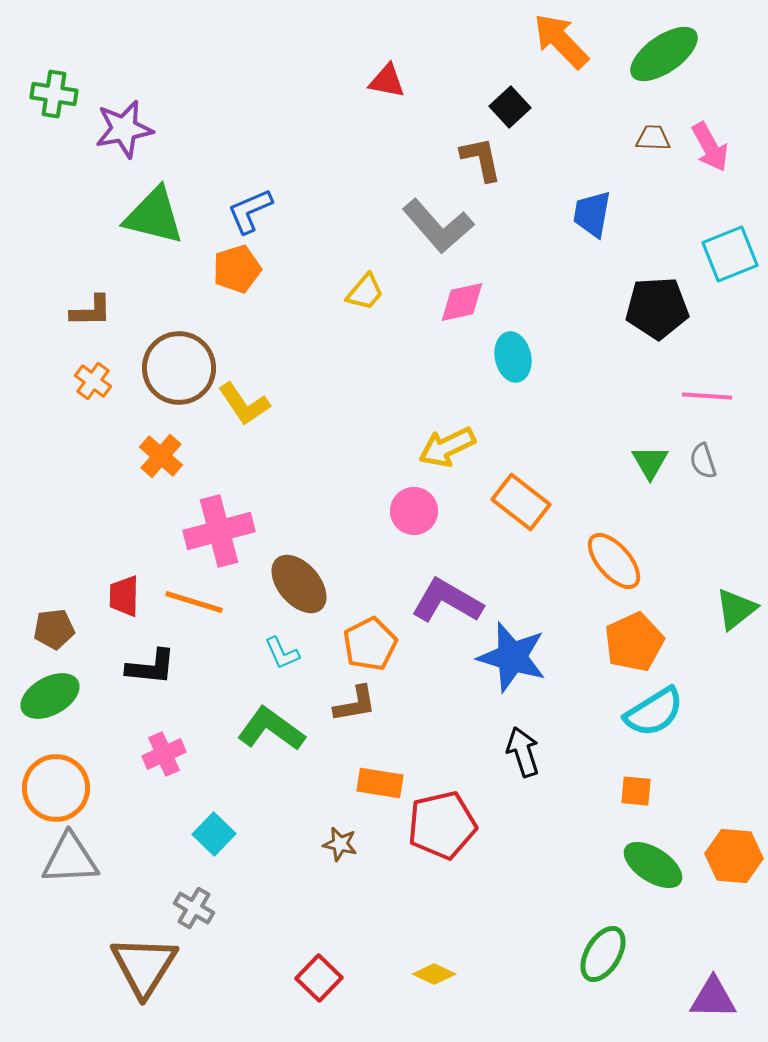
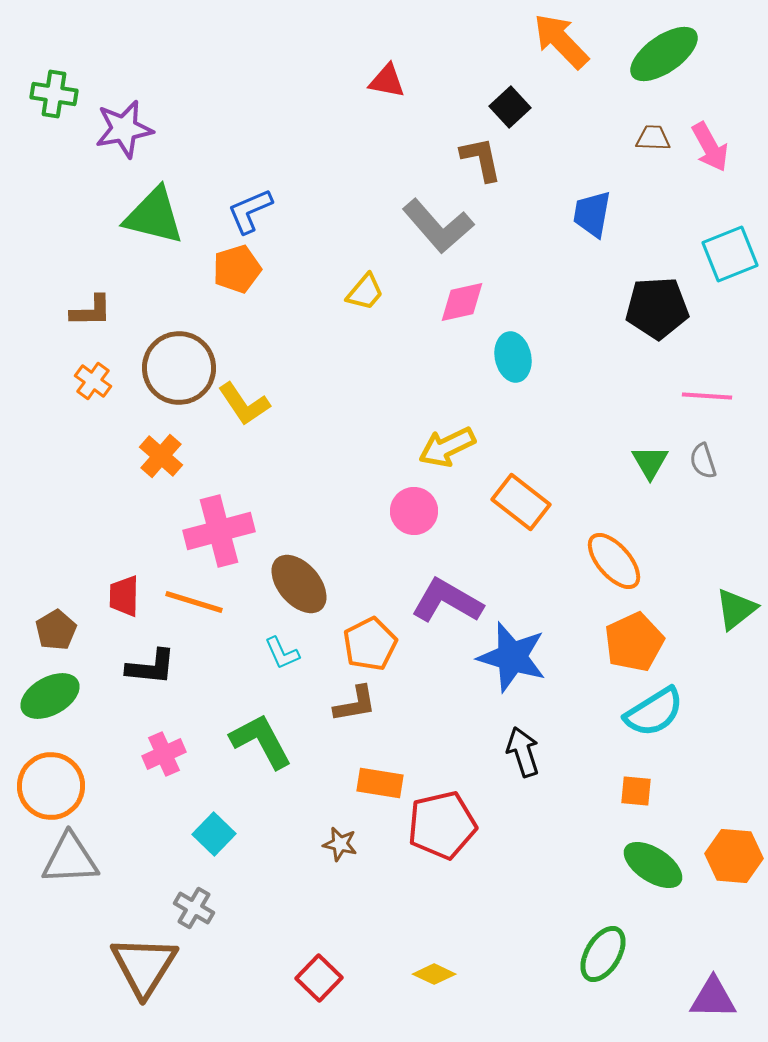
brown pentagon at (54, 629): moved 2 px right, 1 px down; rotated 24 degrees counterclockwise
green L-shape at (271, 729): moved 10 px left, 12 px down; rotated 26 degrees clockwise
orange circle at (56, 788): moved 5 px left, 2 px up
